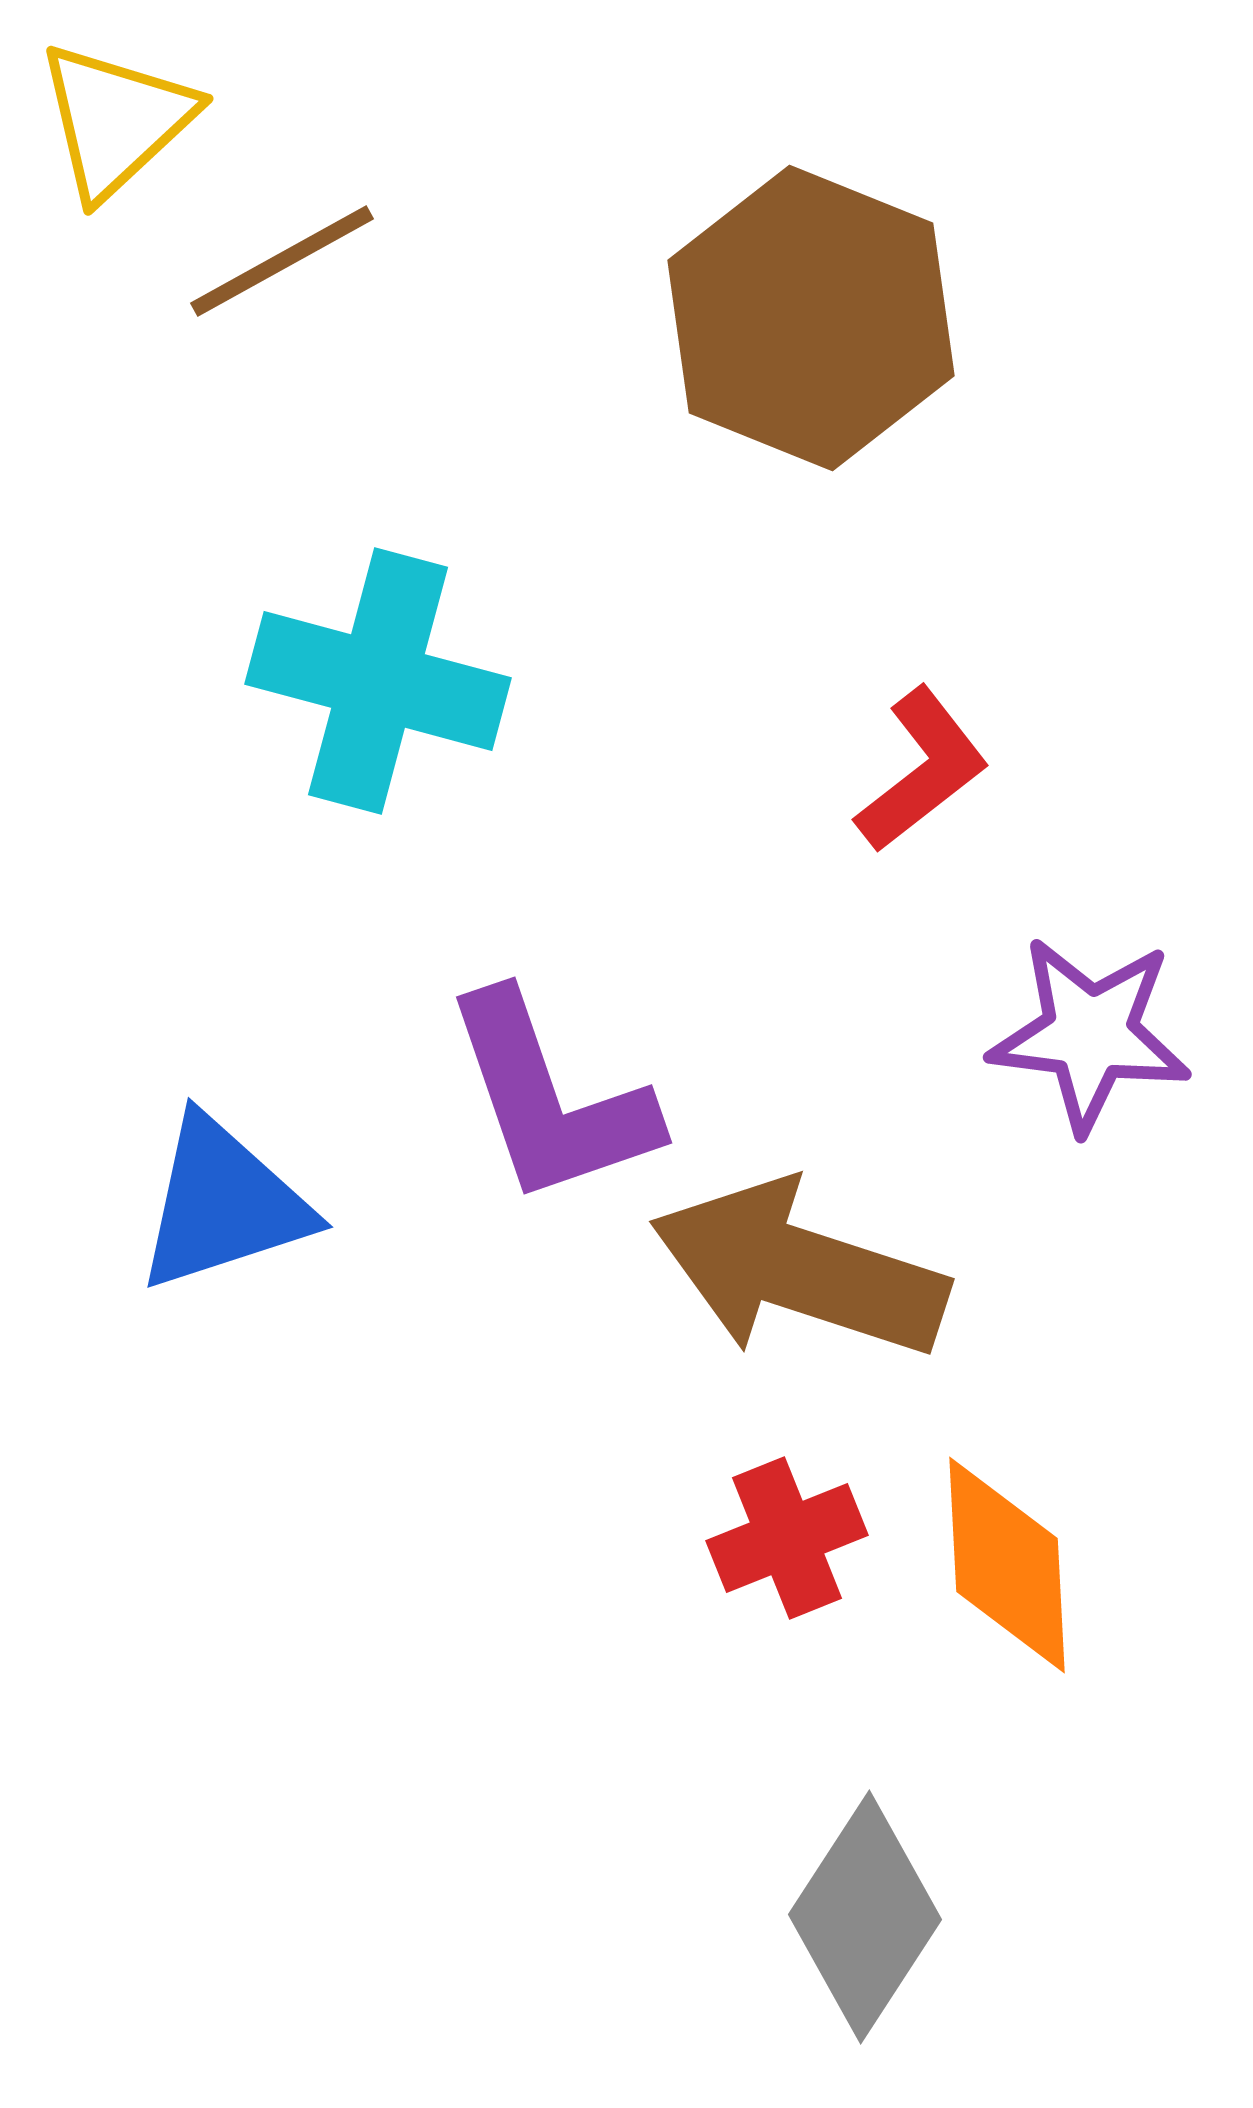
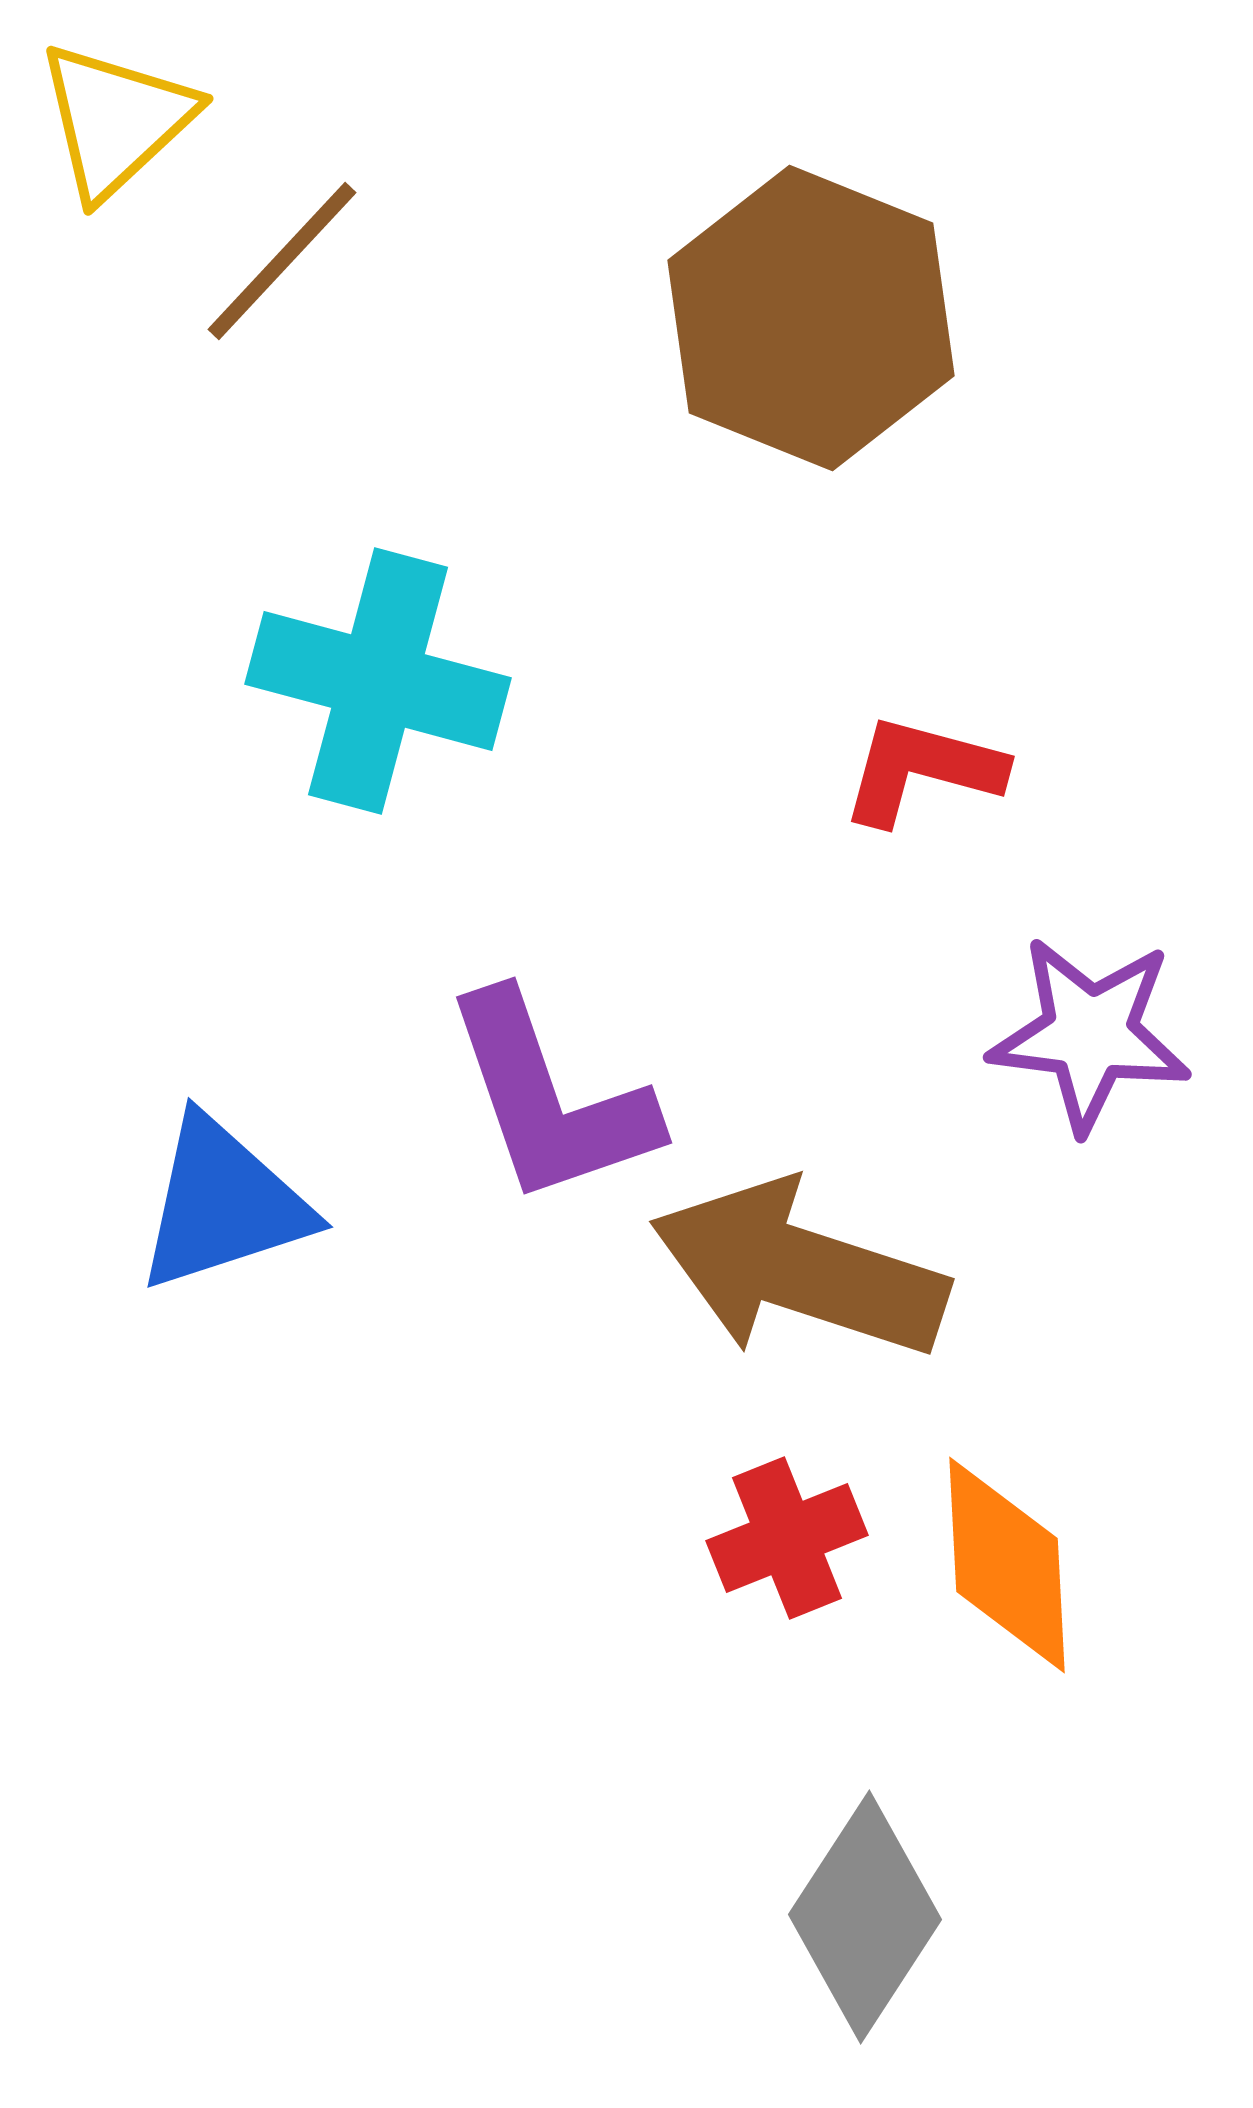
brown line: rotated 18 degrees counterclockwise
red L-shape: rotated 127 degrees counterclockwise
